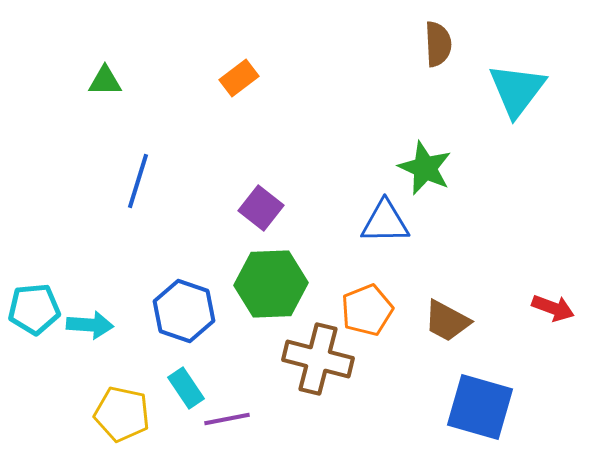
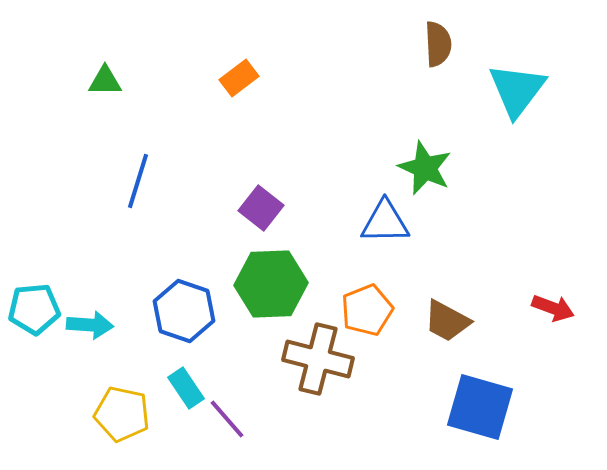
purple line: rotated 60 degrees clockwise
